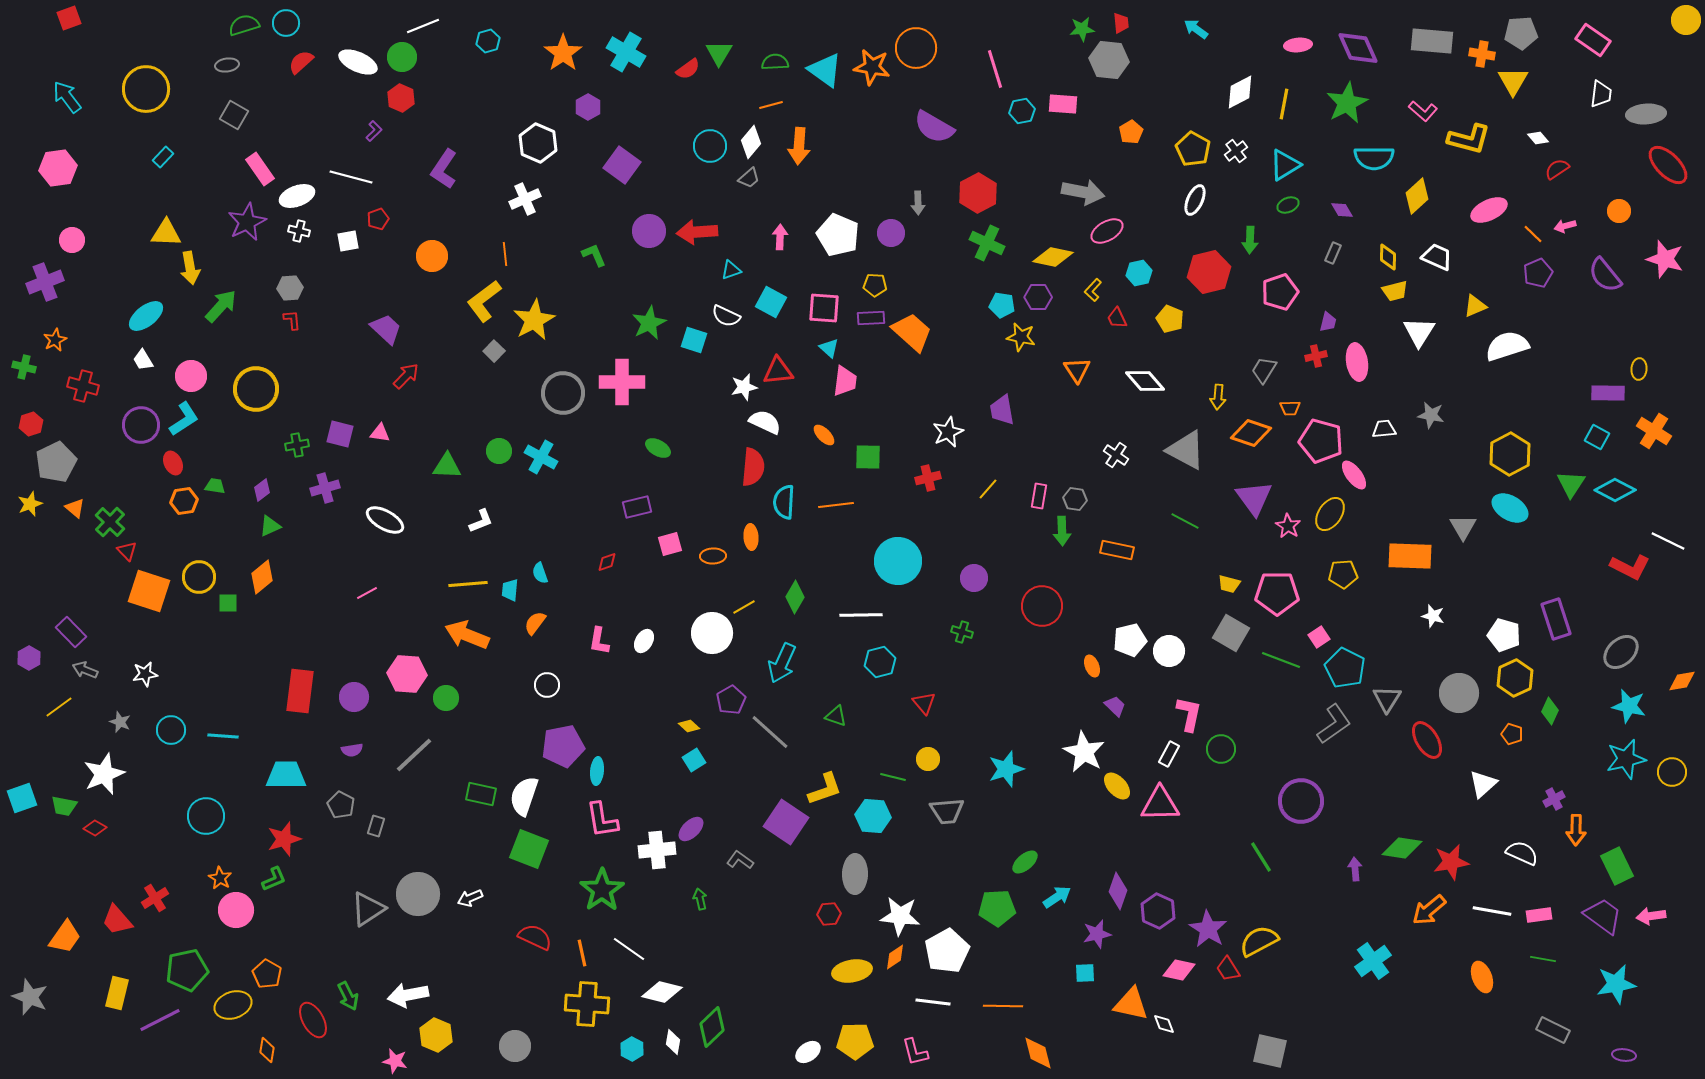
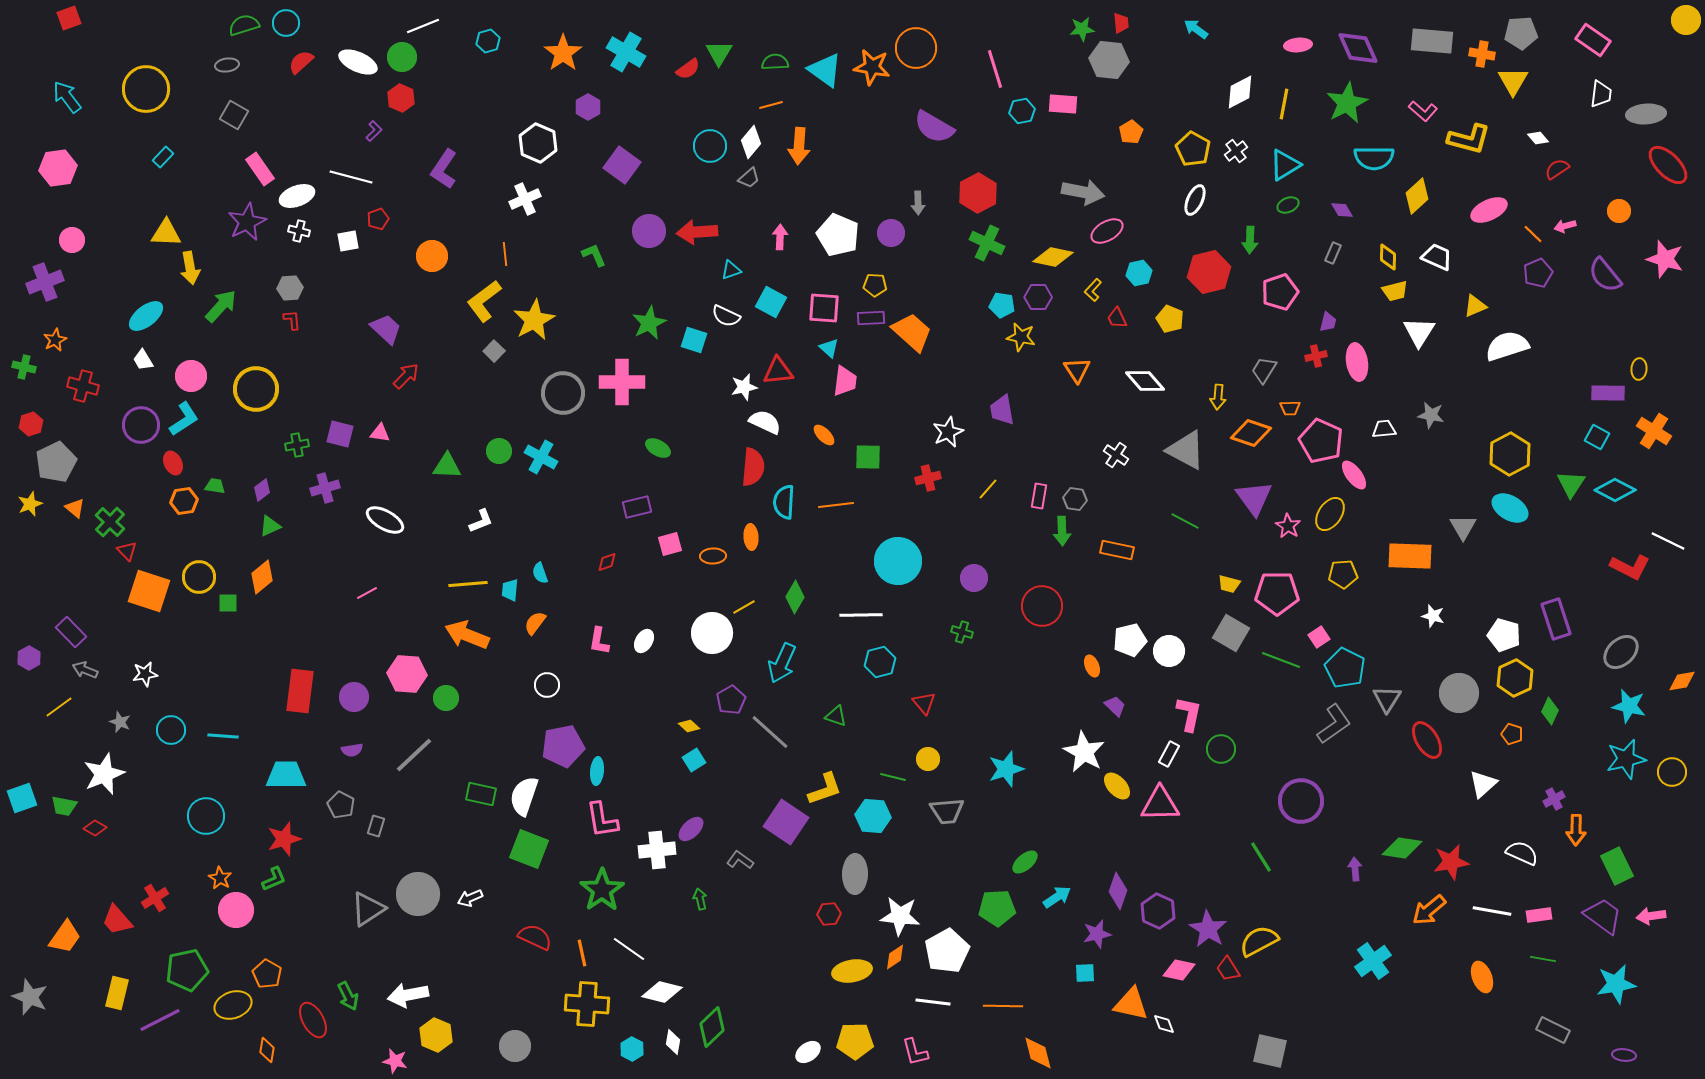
pink pentagon at (1321, 441): rotated 9 degrees clockwise
